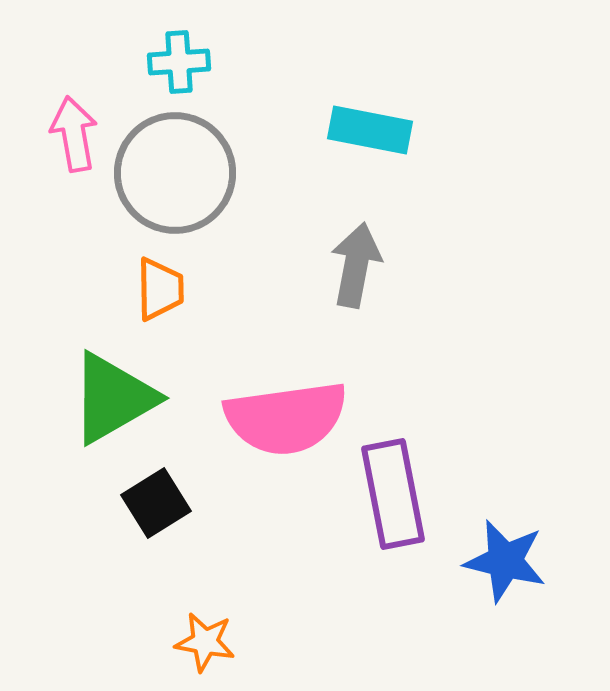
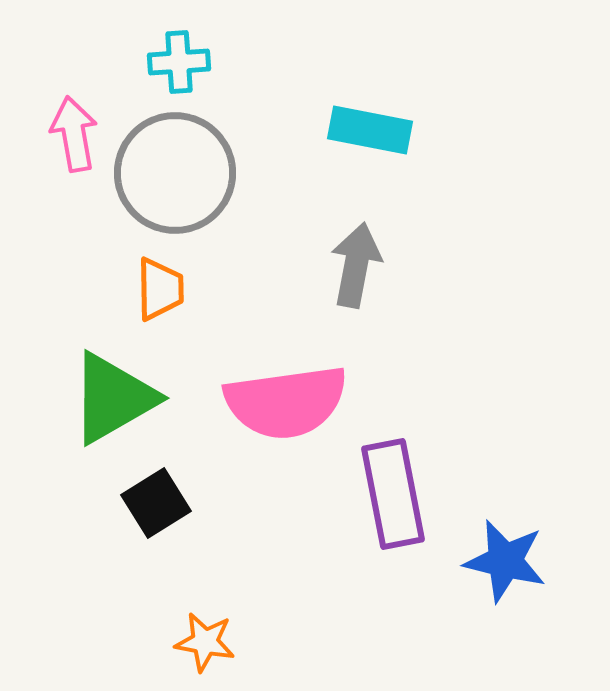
pink semicircle: moved 16 px up
